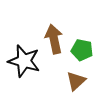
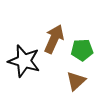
brown arrow: rotated 36 degrees clockwise
green pentagon: rotated 15 degrees counterclockwise
